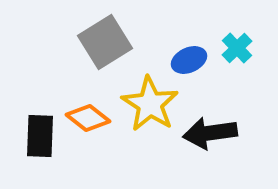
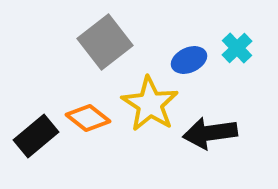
gray square: rotated 6 degrees counterclockwise
black rectangle: moved 4 px left; rotated 48 degrees clockwise
